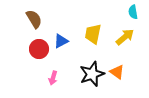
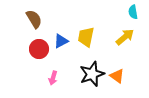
yellow trapezoid: moved 7 px left, 3 px down
orange triangle: moved 4 px down
